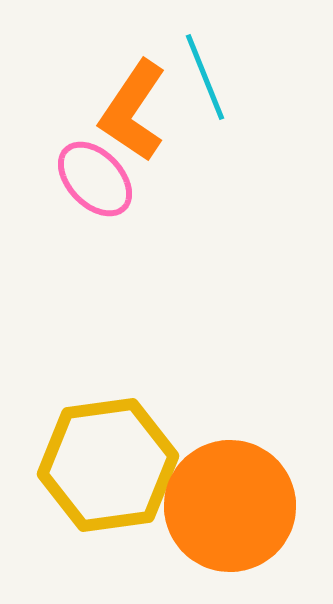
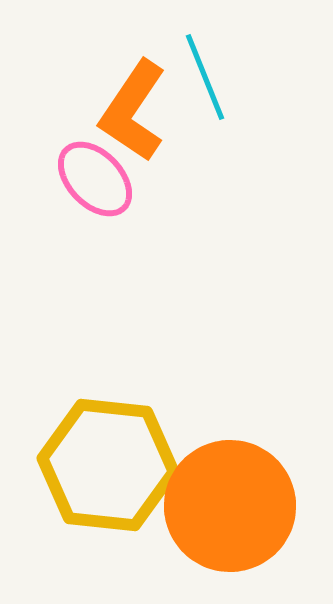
yellow hexagon: rotated 14 degrees clockwise
